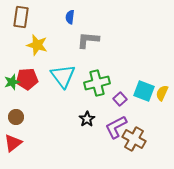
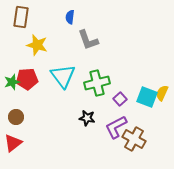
gray L-shape: rotated 115 degrees counterclockwise
cyan square: moved 3 px right, 6 px down
black star: moved 1 px up; rotated 28 degrees counterclockwise
